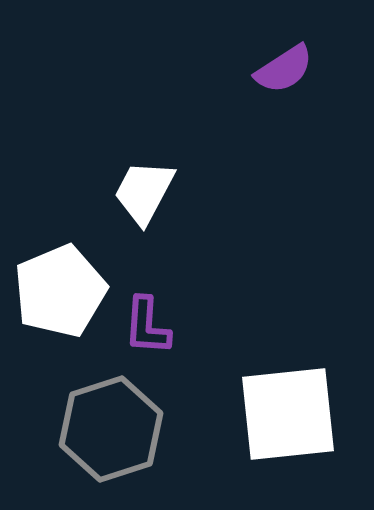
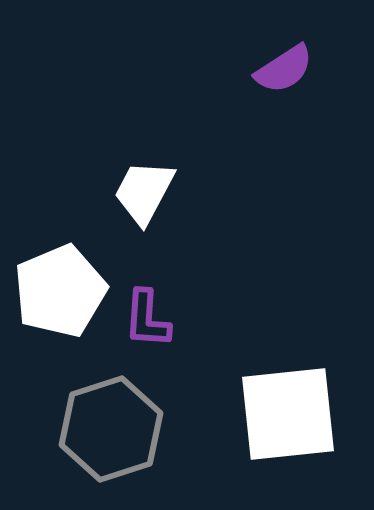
purple L-shape: moved 7 px up
